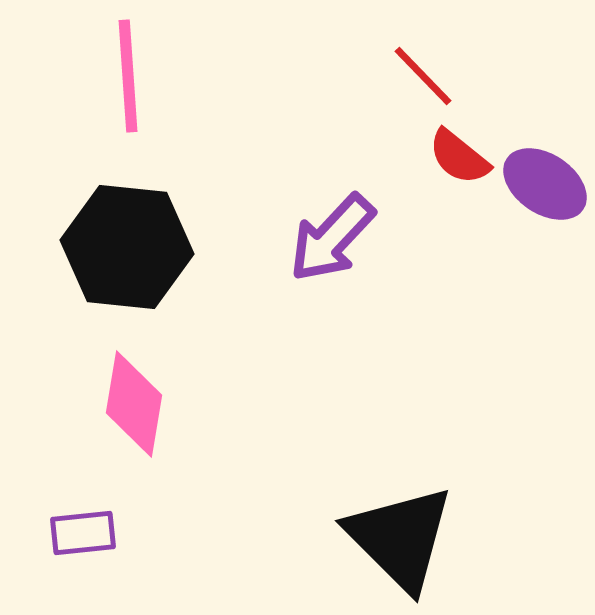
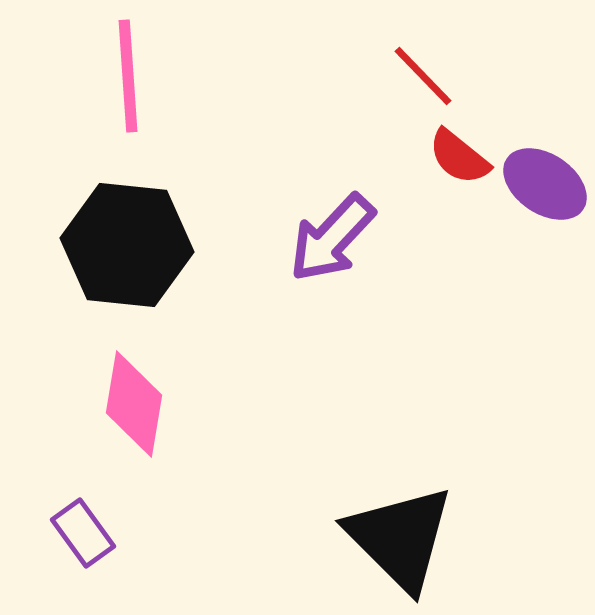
black hexagon: moved 2 px up
purple rectangle: rotated 60 degrees clockwise
